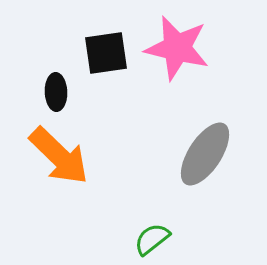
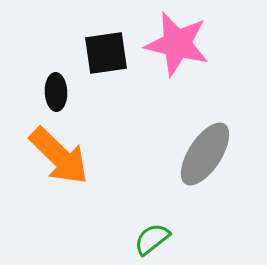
pink star: moved 4 px up
